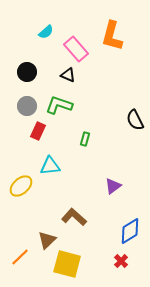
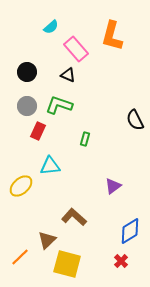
cyan semicircle: moved 5 px right, 5 px up
